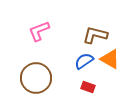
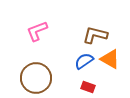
pink L-shape: moved 2 px left
